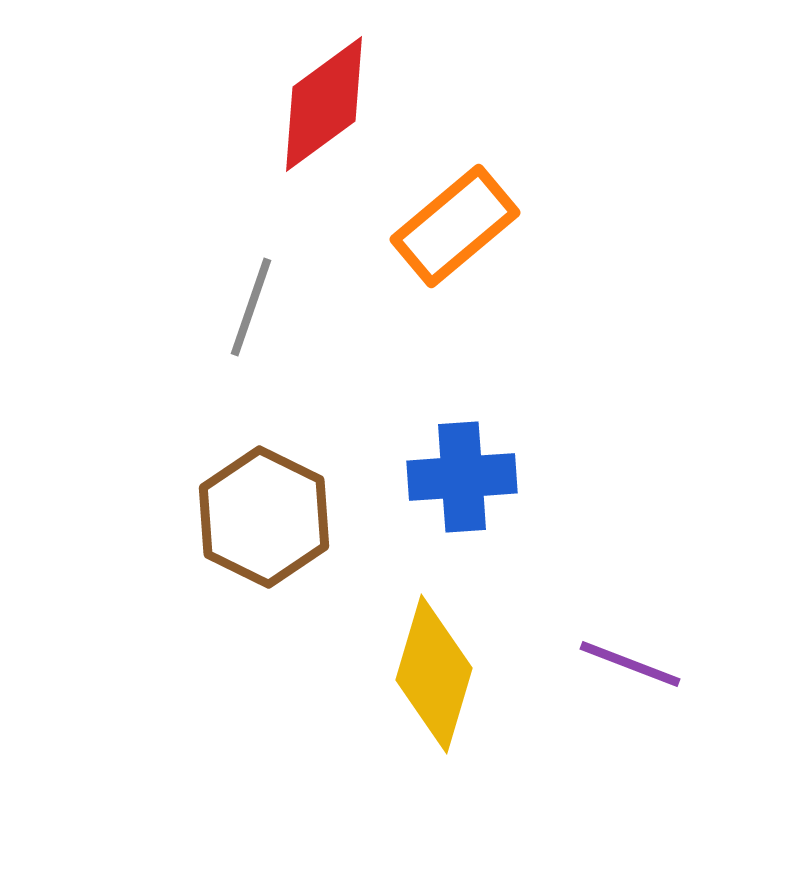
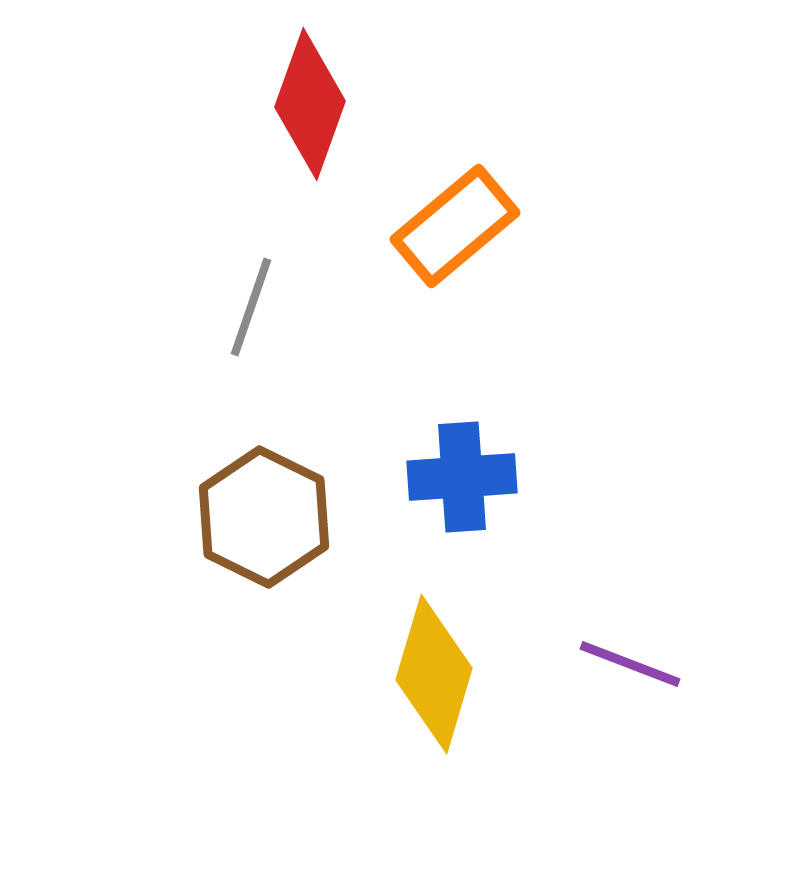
red diamond: moved 14 px left; rotated 34 degrees counterclockwise
